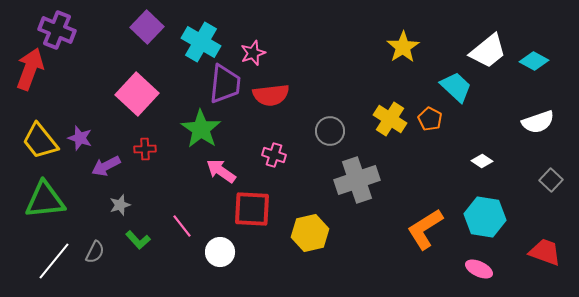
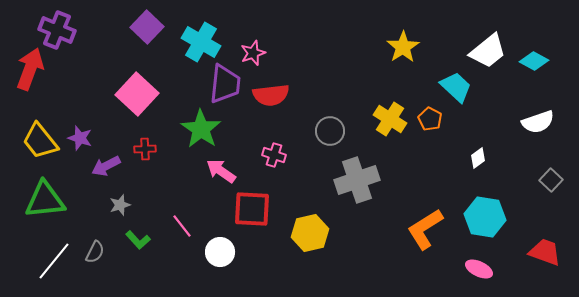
white diamond: moved 4 px left, 3 px up; rotated 70 degrees counterclockwise
